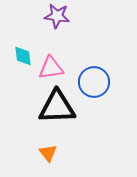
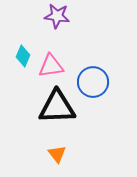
cyan diamond: rotated 30 degrees clockwise
pink triangle: moved 2 px up
blue circle: moved 1 px left
orange triangle: moved 9 px right, 1 px down
